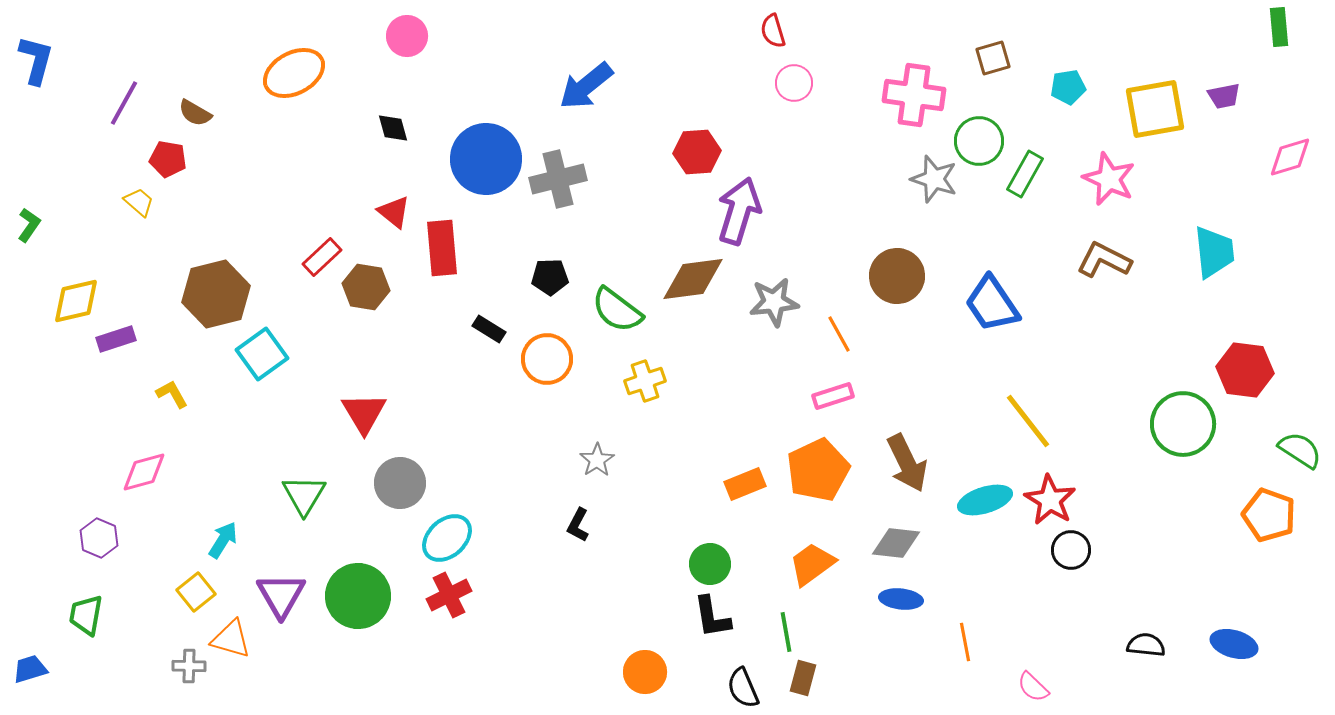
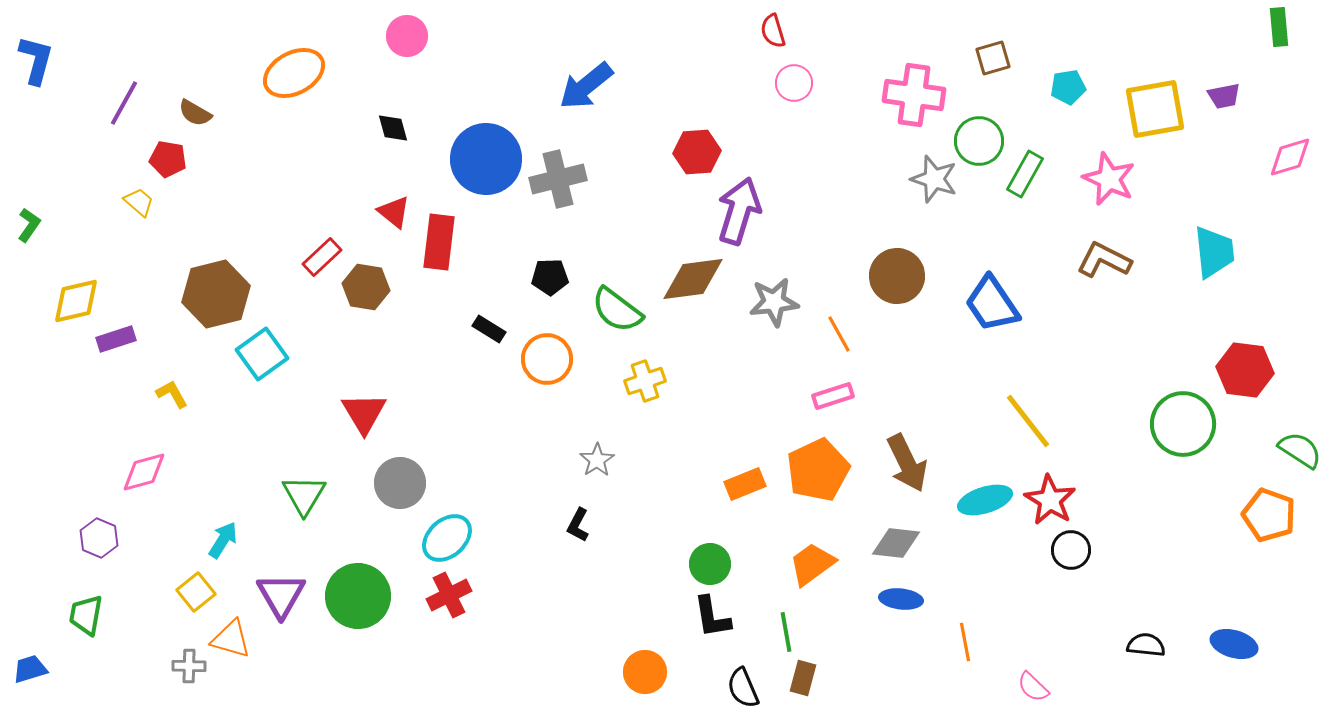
red rectangle at (442, 248): moved 3 px left, 6 px up; rotated 12 degrees clockwise
